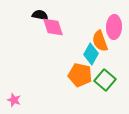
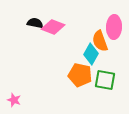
black semicircle: moved 5 px left, 8 px down
pink diamond: rotated 50 degrees counterclockwise
green square: rotated 30 degrees counterclockwise
